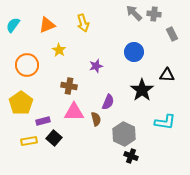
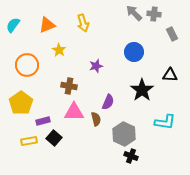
black triangle: moved 3 px right
